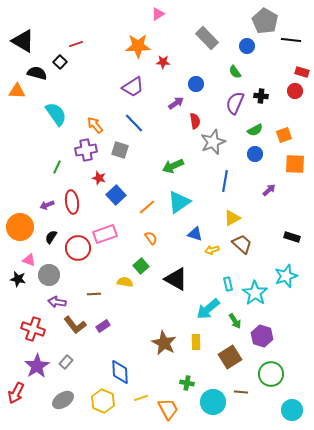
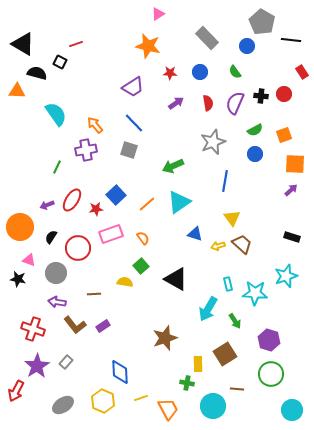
gray pentagon at (265, 21): moved 3 px left, 1 px down
black triangle at (23, 41): moved 3 px down
orange star at (138, 46): moved 10 px right; rotated 15 degrees clockwise
black square at (60, 62): rotated 16 degrees counterclockwise
red star at (163, 62): moved 7 px right, 11 px down
red rectangle at (302, 72): rotated 40 degrees clockwise
blue circle at (196, 84): moved 4 px right, 12 px up
red circle at (295, 91): moved 11 px left, 3 px down
red semicircle at (195, 121): moved 13 px right, 18 px up
gray square at (120, 150): moved 9 px right
red star at (99, 178): moved 3 px left, 31 px down; rotated 24 degrees counterclockwise
purple arrow at (269, 190): moved 22 px right
red ellipse at (72, 202): moved 2 px up; rotated 40 degrees clockwise
orange line at (147, 207): moved 3 px up
yellow triangle at (232, 218): rotated 36 degrees counterclockwise
pink rectangle at (105, 234): moved 6 px right
orange semicircle at (151, 238): moved 8 px left
yellow arrow at (212, 250): moved 6 px right, 4 px up
gray circle at (49, 275): moved 7 px right, 2 px up
cyan star at (255, 293): rotated 30 degrees counterclockwise
cyan arrow at (208, 309): rotated 20 degrees counterclockwise
purple hexagon at (262, 336): moved 7 px right, 4 px down
yellow rectangle at (196, 342): moved 2 px right, 22 px down
brown star at (164, 343): moved 1 px right, 5 px up; rotated 25 degrees clockwise
brown square at (230, 357): moved 5 px left, 3 px up
brown line at (241, 392): moved 4 px left, 3 px up
red arrow at (16, 393): moved 2 px up
gray ellipse at (63, 400): moved 5 px down
cyan circle at (213, 402): moved 4 px down
